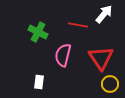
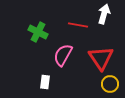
white arrow: rotated 24 degrees counterclockwise
pink semicircle: rotated 15 degrees clockwise
white rectangle: moved 6 px right
